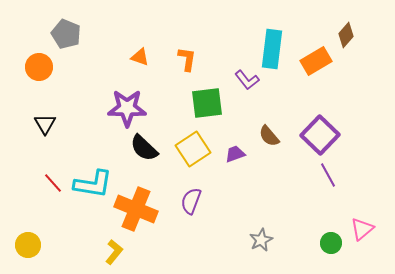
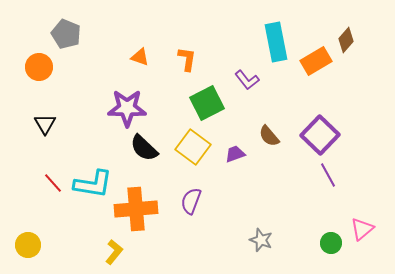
brown diamond: moved 5 px down
cyan rectangle: moved 4 px right, 7 px up; rotated 18 degrees counterclockwise
green square: rotated 20 degrees counterclockwise
yellow square: moved 2 px up; rotated 20 degrees counterclockwise
orange cross: rotated 27 degrees counterclockwise
gray star: rotated 25 degrees counterclockwise
